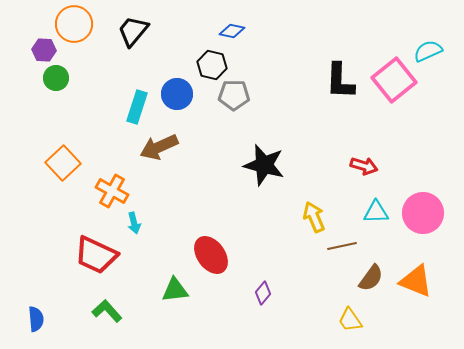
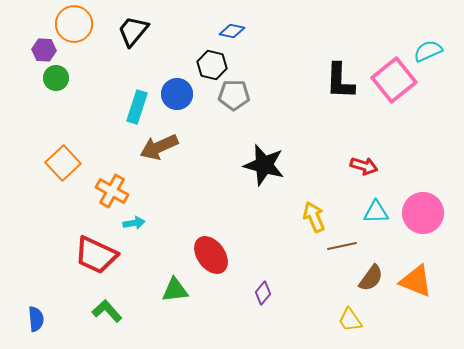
cyan arrow: rotated 85 degrees counterclockwise
